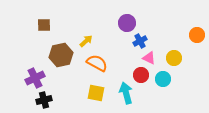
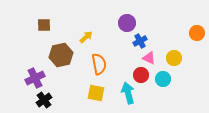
orange circle: moved 2 px up
yellow arrow: moved 4 px up
orange semicircle: moved 2 px right, 1 px down; rotated 50 degrees clockwise
cyan arrow: moved 2 px right
black cross: rotated 21 degrees counterclockwise
